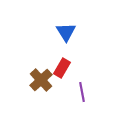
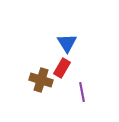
blue triangle: moved 1 px right, 11 px down
brown cross: rotated 30 degrees counterclockwise
